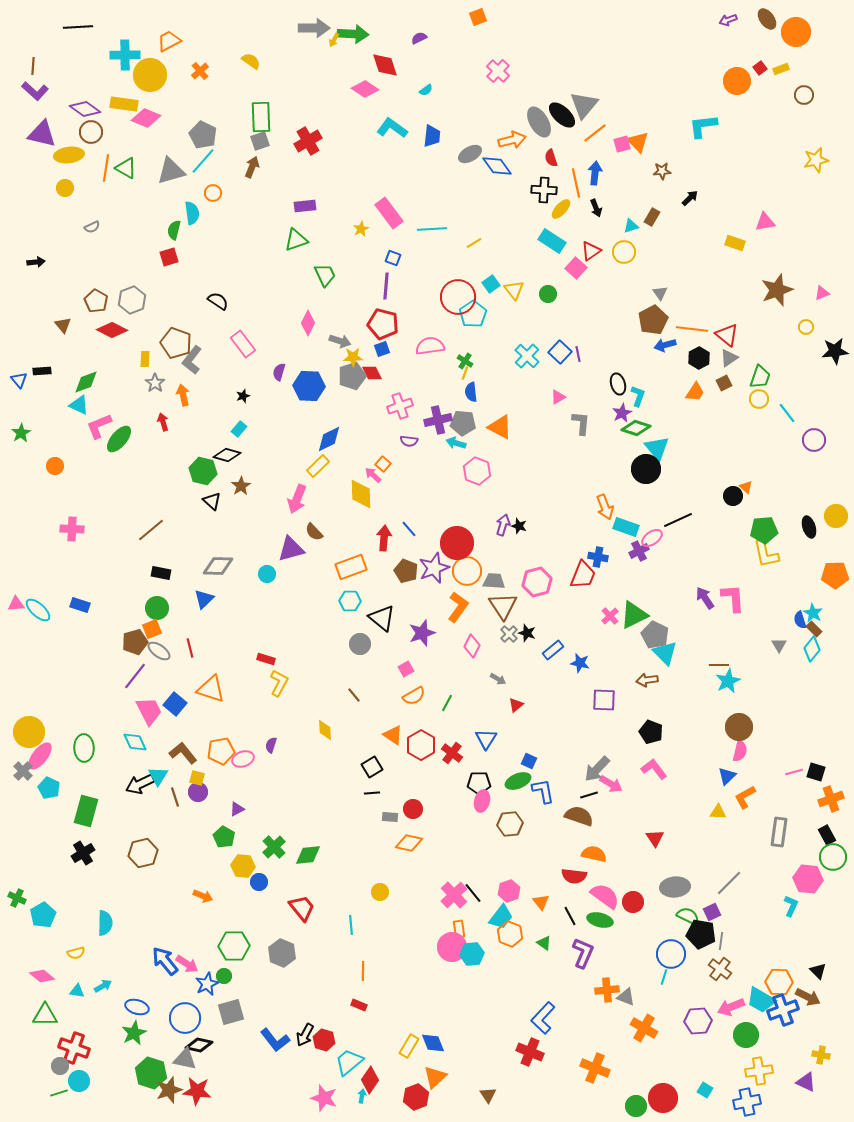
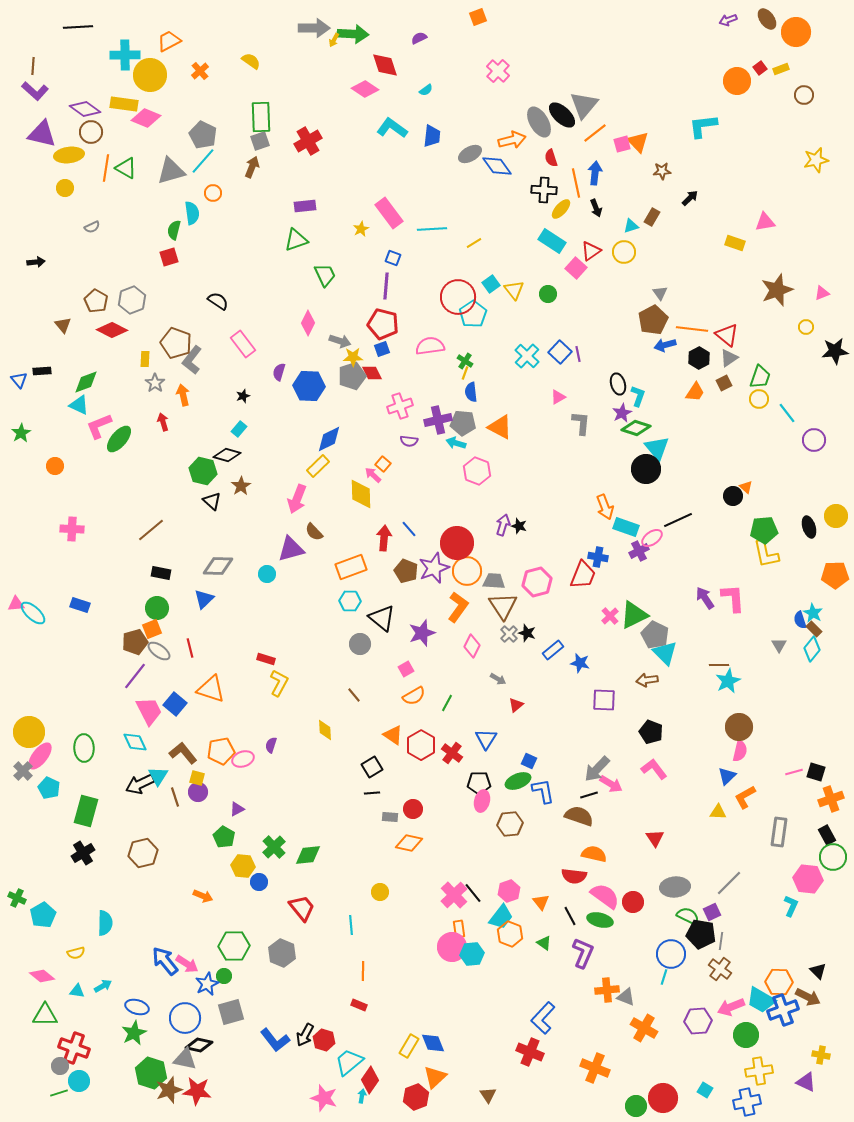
cyan ellipse at (38, 610): moved 5 px left, 3 px down
